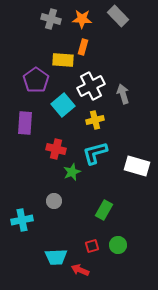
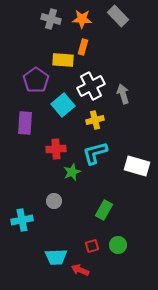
red cross: rotated 18 degrees counterclockwise
